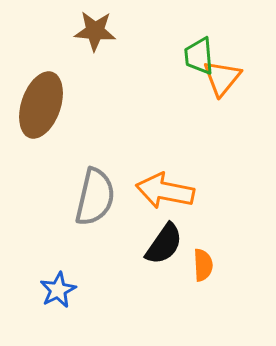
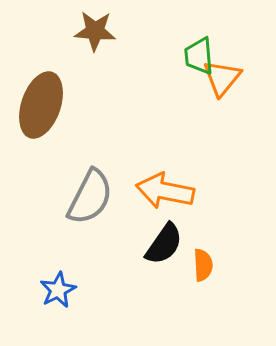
gray semicircle: moved 5 px left; rotated 14 degrees clockwise
